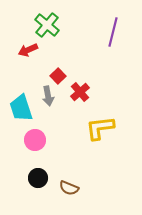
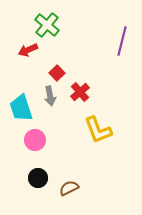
purple line: moved 9 px right, 9 px down
red square: moved 1 px left, 3 px up
gray arrow: moved 2 px right
yellow L-shape: moved 2 px left, 2 px down; rotated 104 degrees counterclockwise
brown semicircle: rotated 132 degrees clockwise
